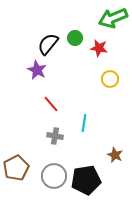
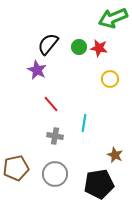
green circle: moved 4 px right, 9 px down
brown pentagon: rotated 15 degrees clockwise
gray circle: moved 1 px right, 2 px up
black pentagon: moved 13 px right, 4 px down
